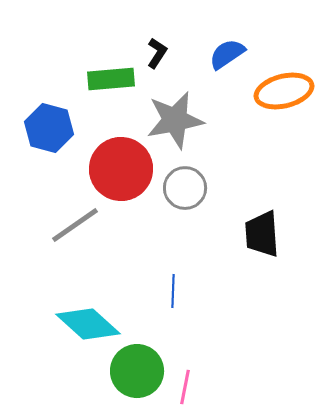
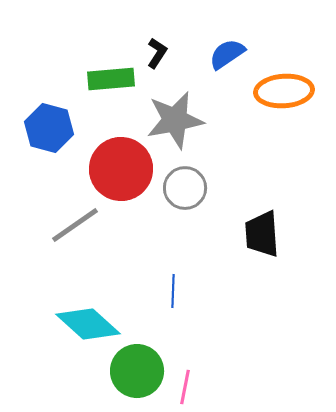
orange ellipse: rotated 10 degrees clockwise
